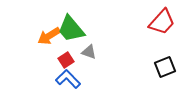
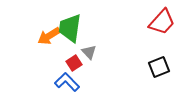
green trapezoid: moved 1 px left, 1 px up; rotated 48 degrees clockwise
gray triangle: rotated 28 degrees clockwise
red square: moved 8 px right, 3 px down
black square: moved 6 px left
blue L-shape: moved 1 px left, 3 px down
